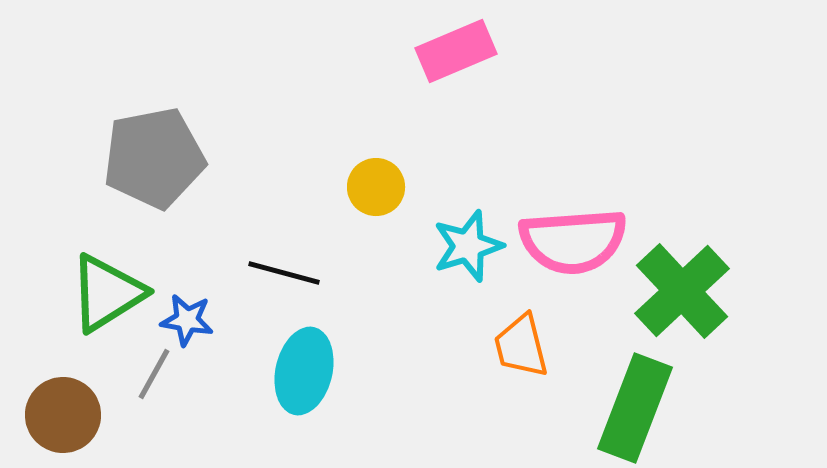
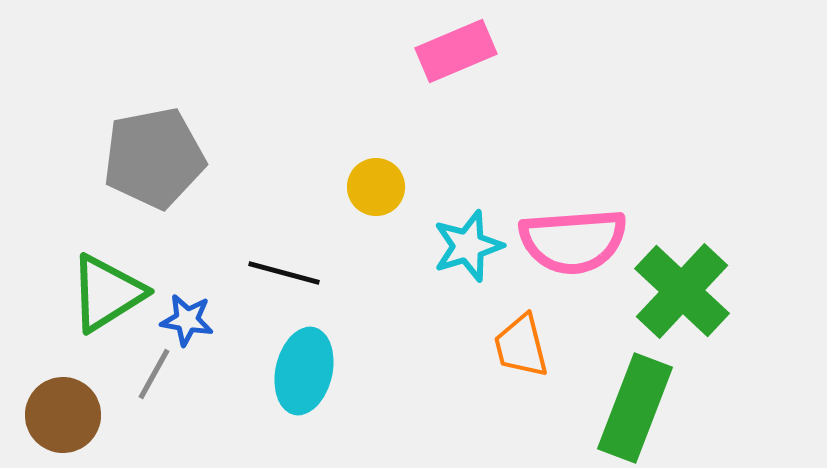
green cross: rotated 4 degrees counterclockwise
